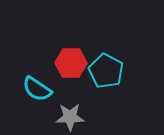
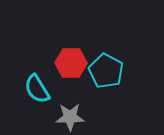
cyan semicircle: rotated 24 degrees clockwise
